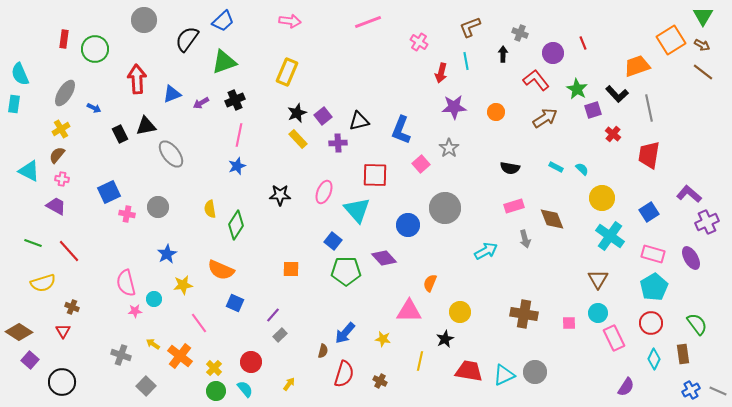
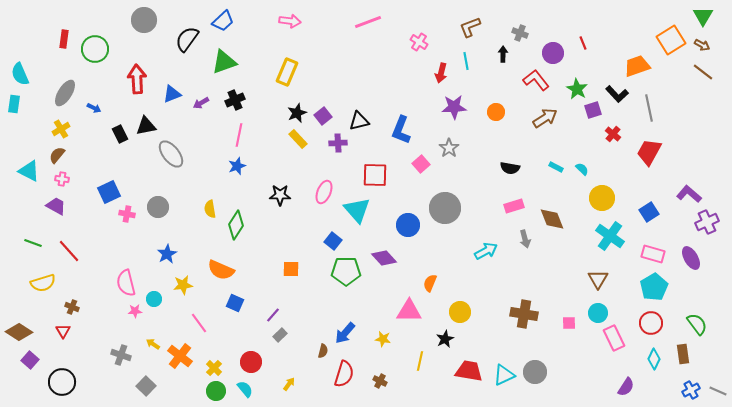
red trapezoid at (649, 155): moved 3 px up; rotated 20 degrees clockwise
